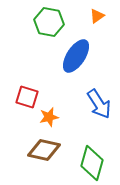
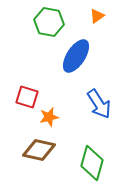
brown diamond: moved 5 px left
